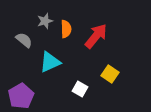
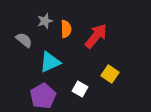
purple pentagon: moved 22 px right
